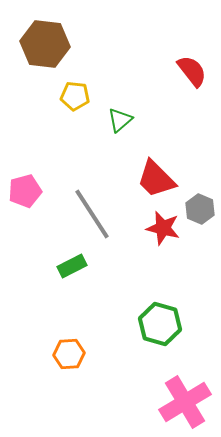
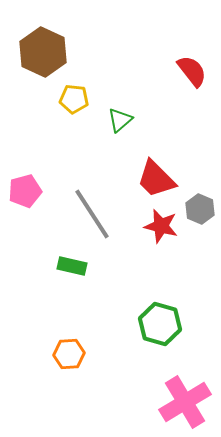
brown hexagon: moved 2 px left, 8 px down; rotated 18 degrees clockwise
yellow pentagon: moved 1 px left, 3 px down
red star: moved 2 px left, 2 px up
green rectangle: rotated 40 degrees clockwise
